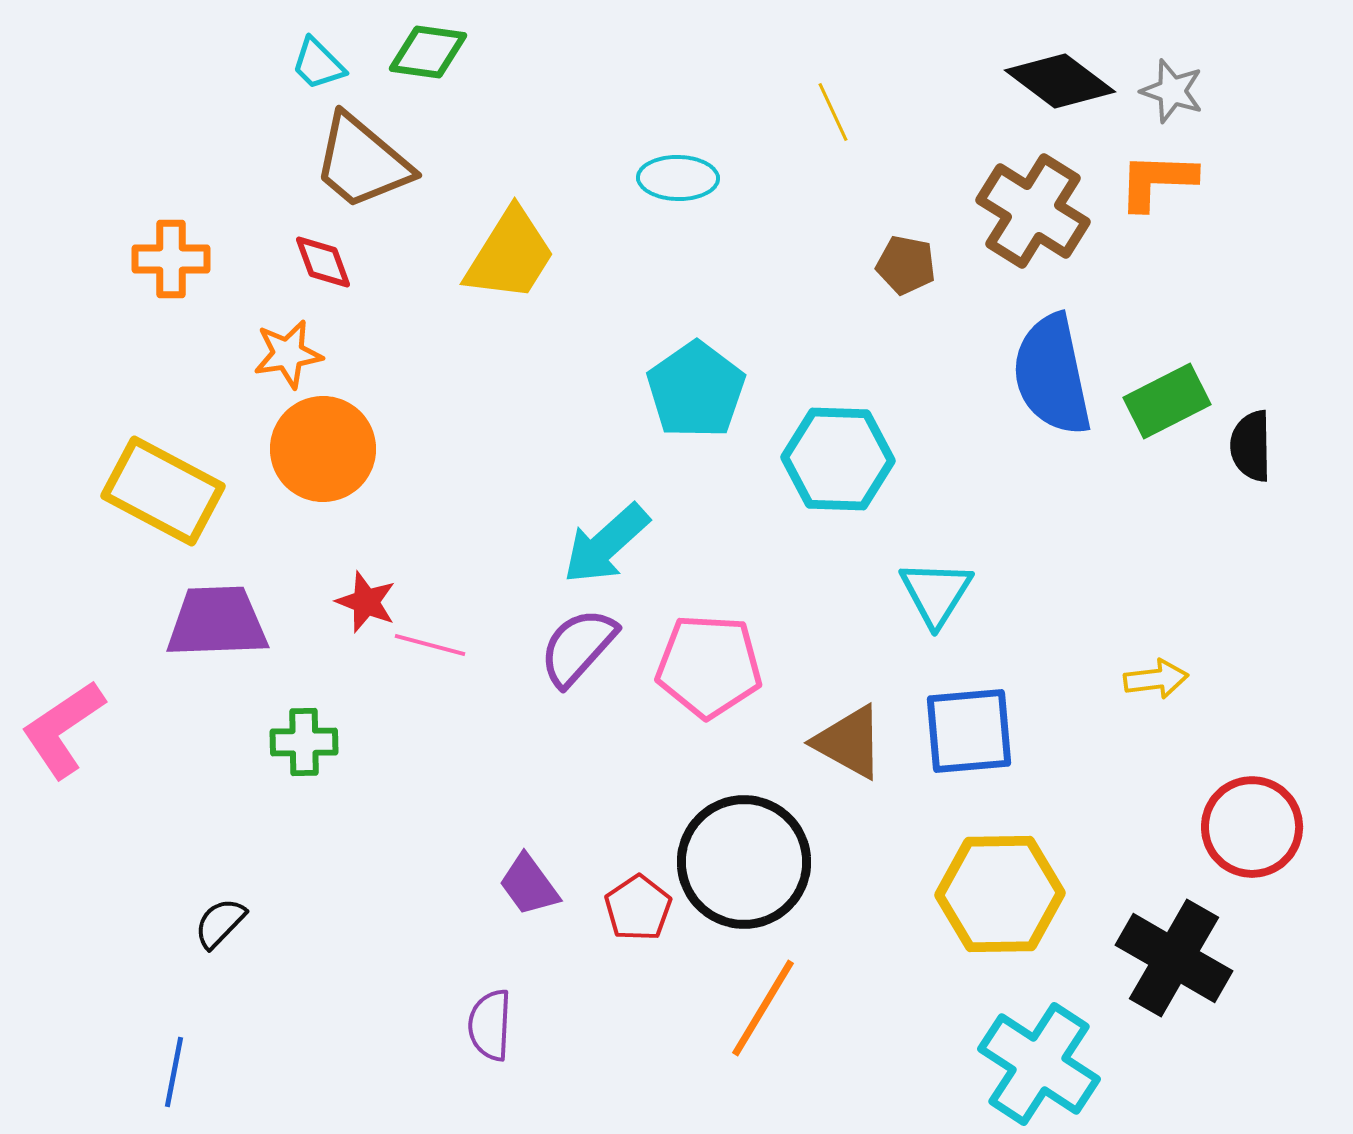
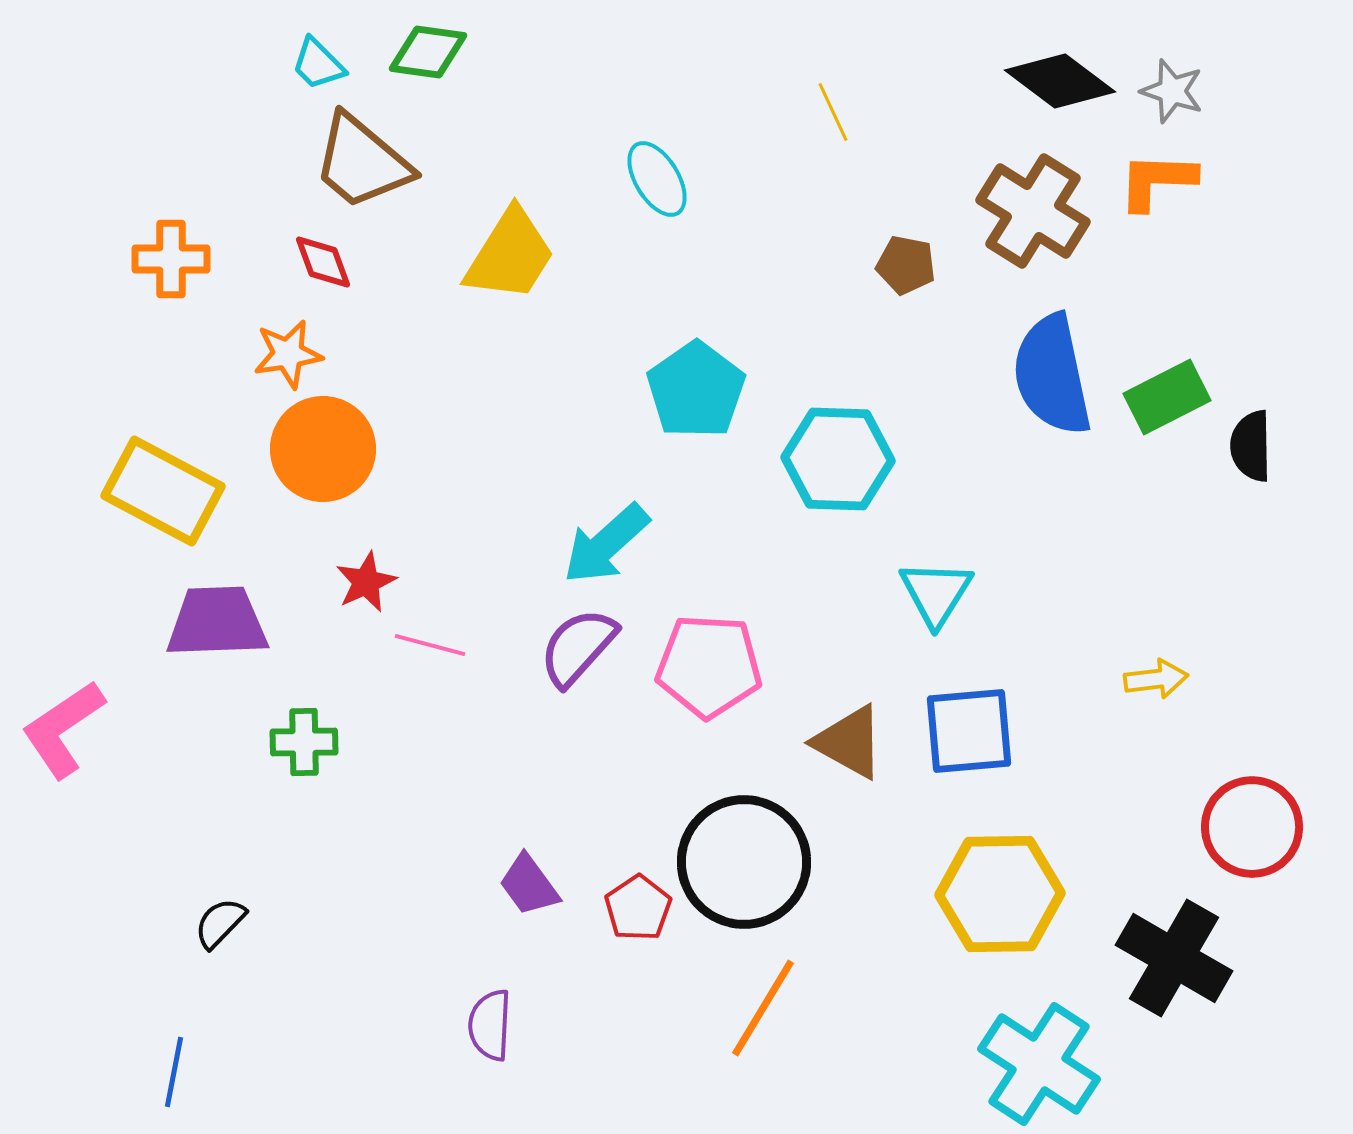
cyan ellipse at (678, 178): moved 21 px left, 1 px down; rotated 58 degrees clockwise
green rectangle at (1167, 401): moved 4 px up
red star at (366, 602): moved 20 px up; rotated 26 degrees clockwise
